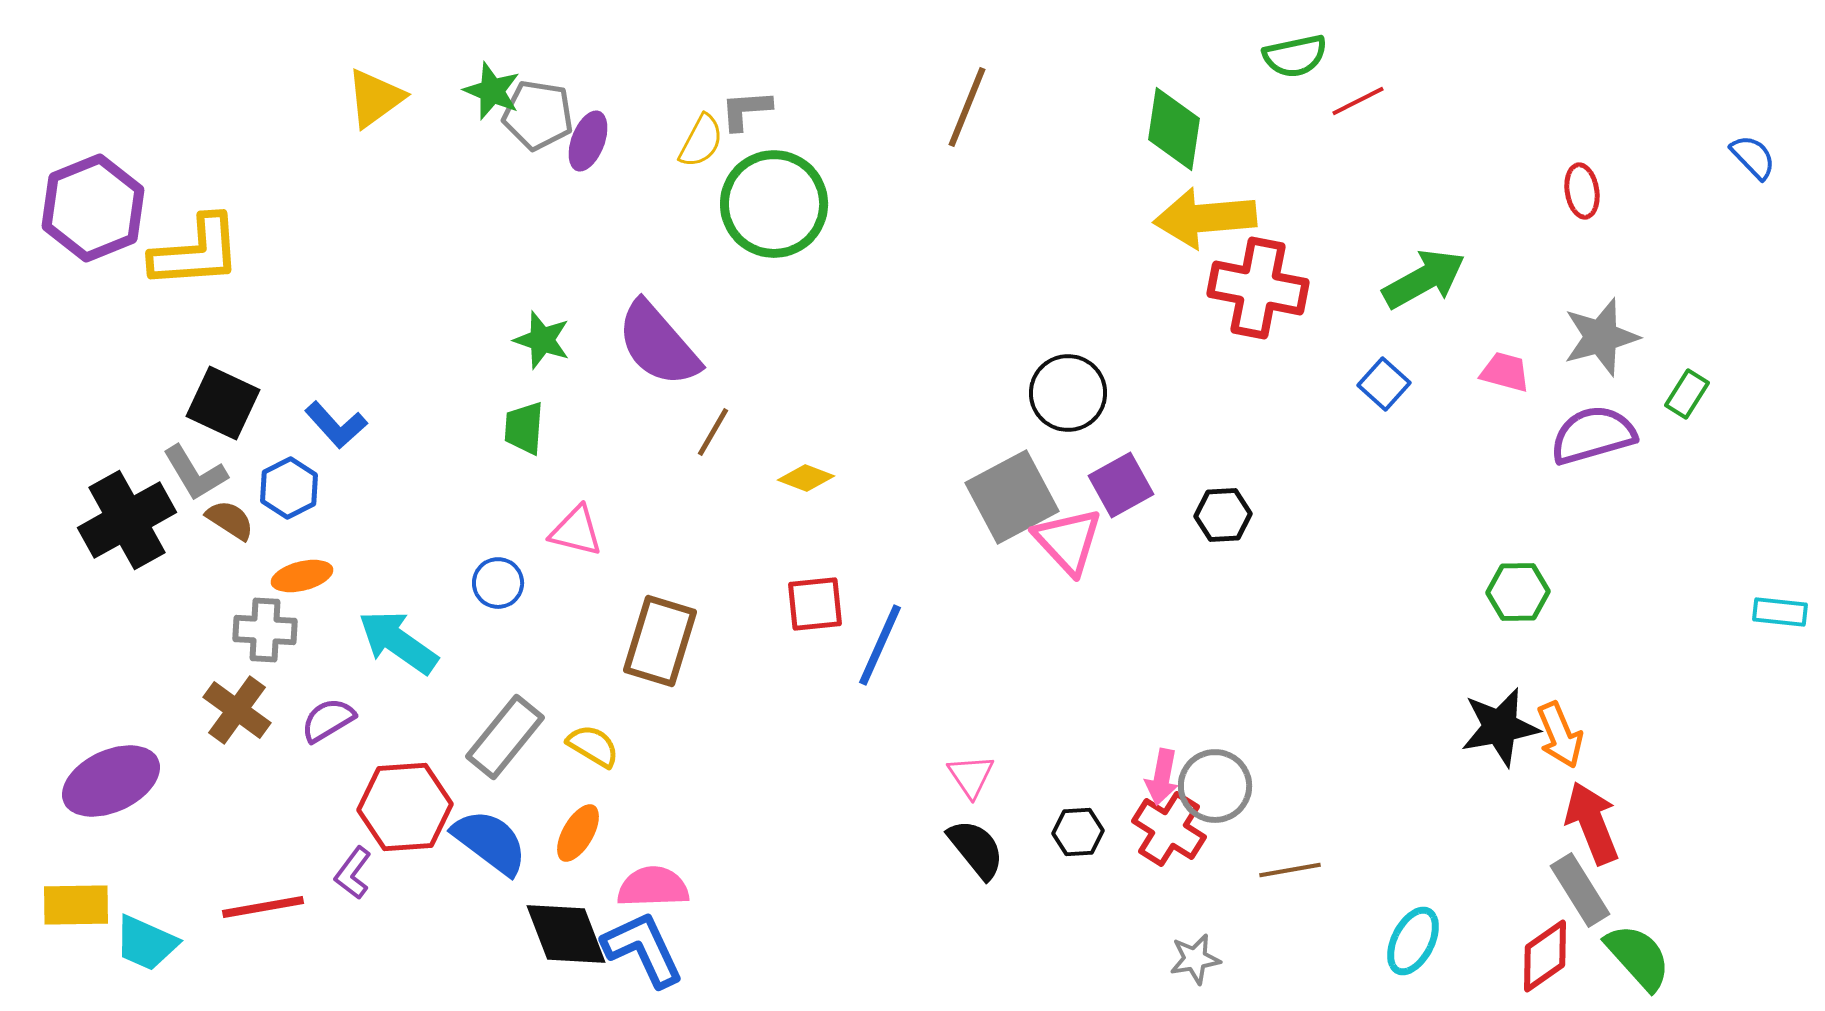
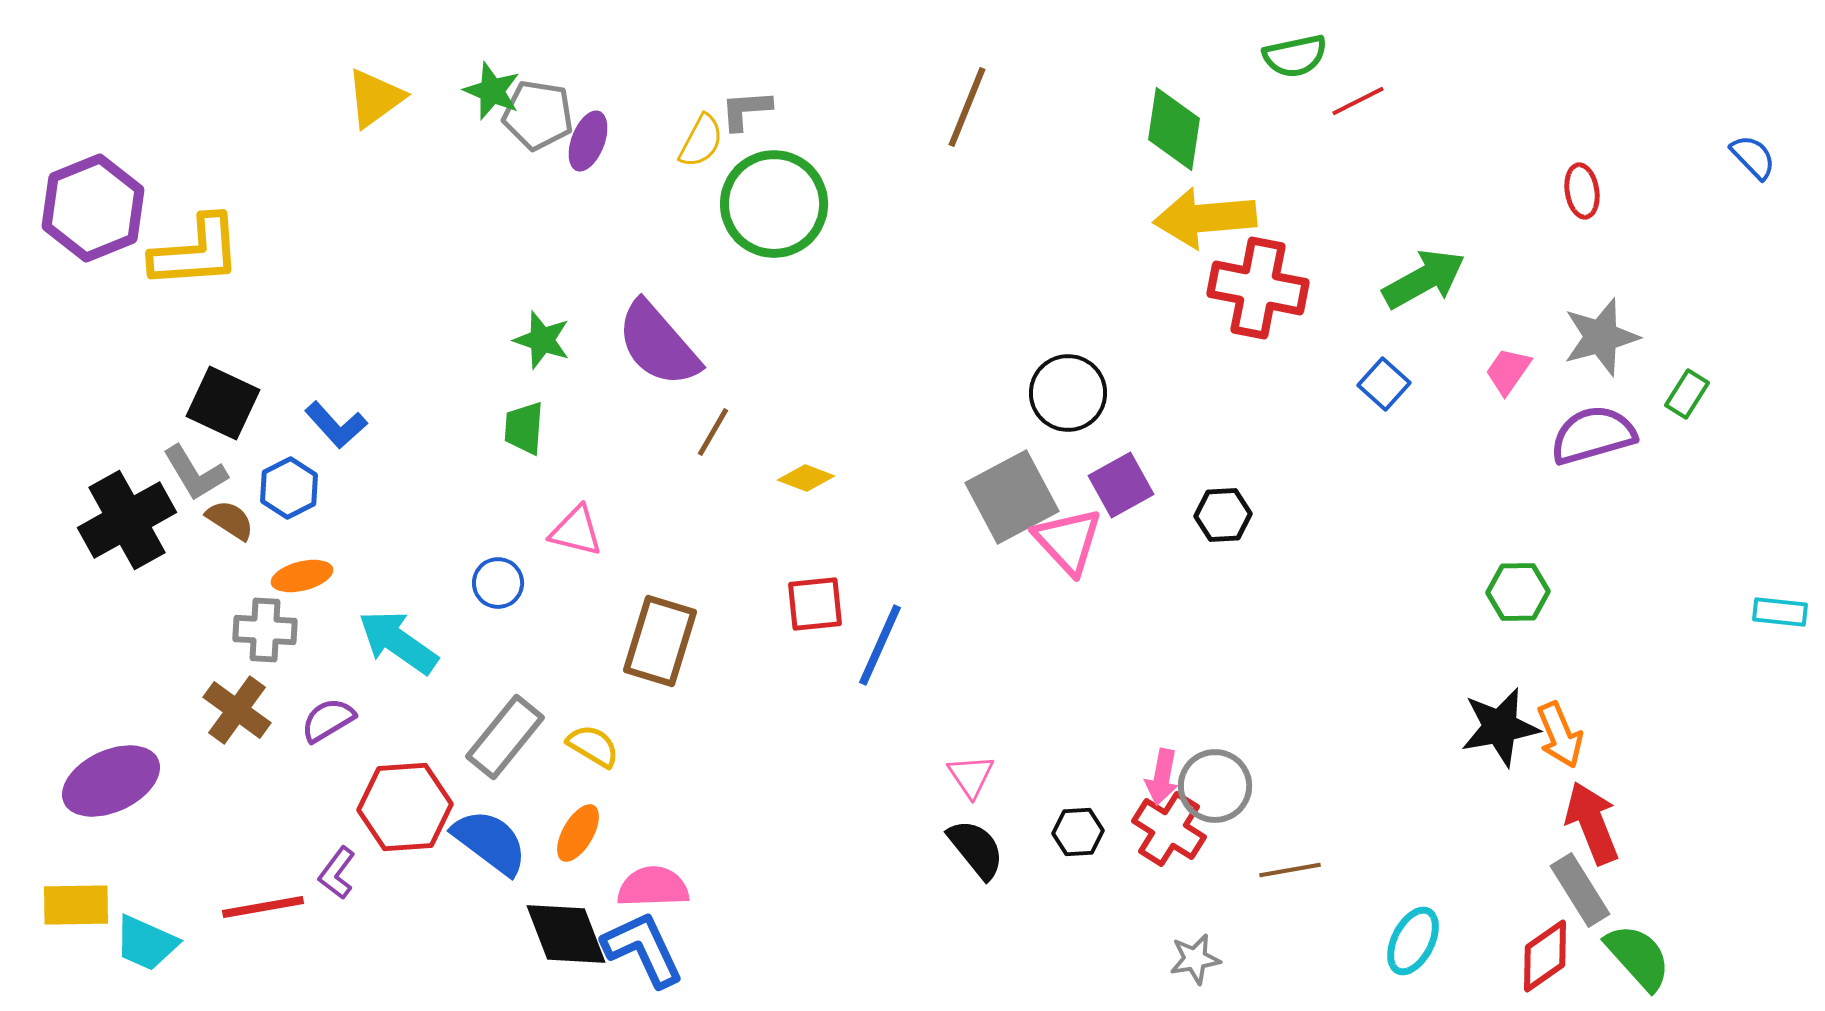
pink trapezoid at (1505, 372): moved 3 px right, 1 px up; rotated 70 degrees counterclockwise
purple L-shape at (353, 873): moved 16 px left
